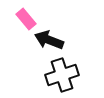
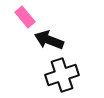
pink rectangle: moved 1 px left, 2 px up
